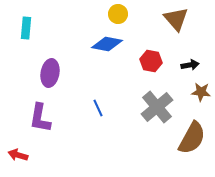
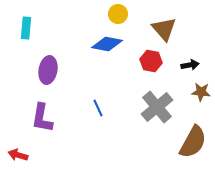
brown triangle: moved 12 px left, 10 px down
purple ellipse: moved 2 px left, 3 px up
purple L-shape: moved 2 px right
brown semicircle: moved 1 px right, 4 px down
